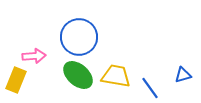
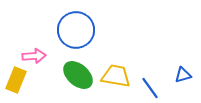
blue circle: moved 3 px left, 7 px up
